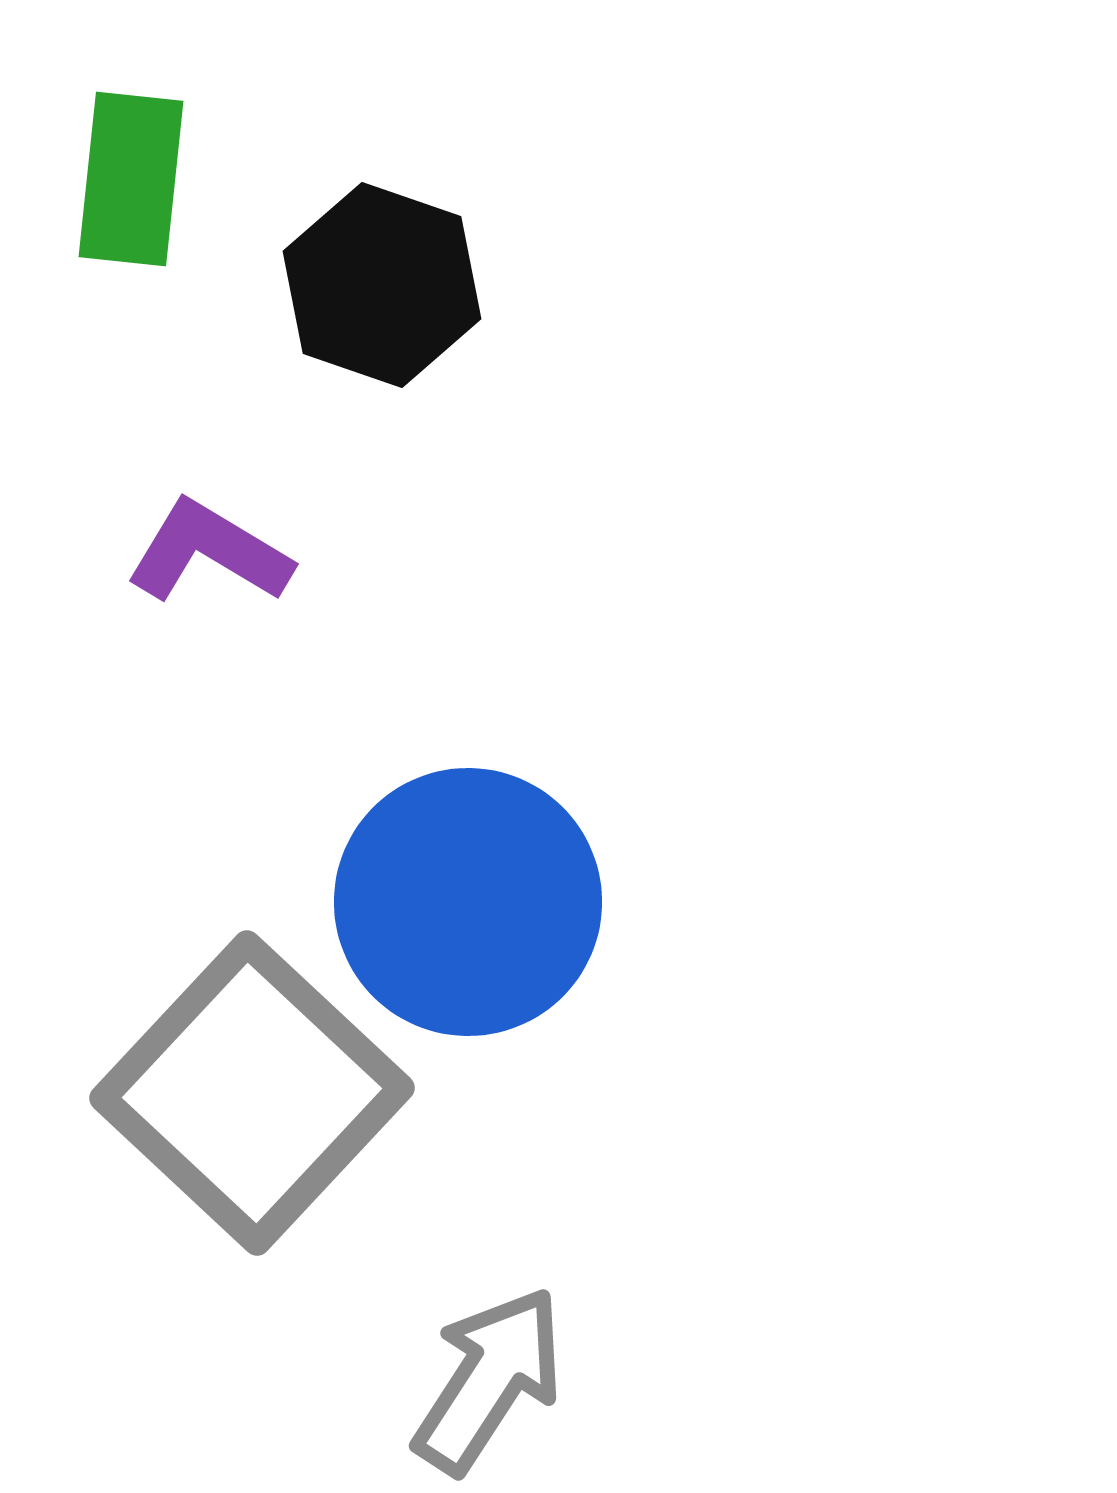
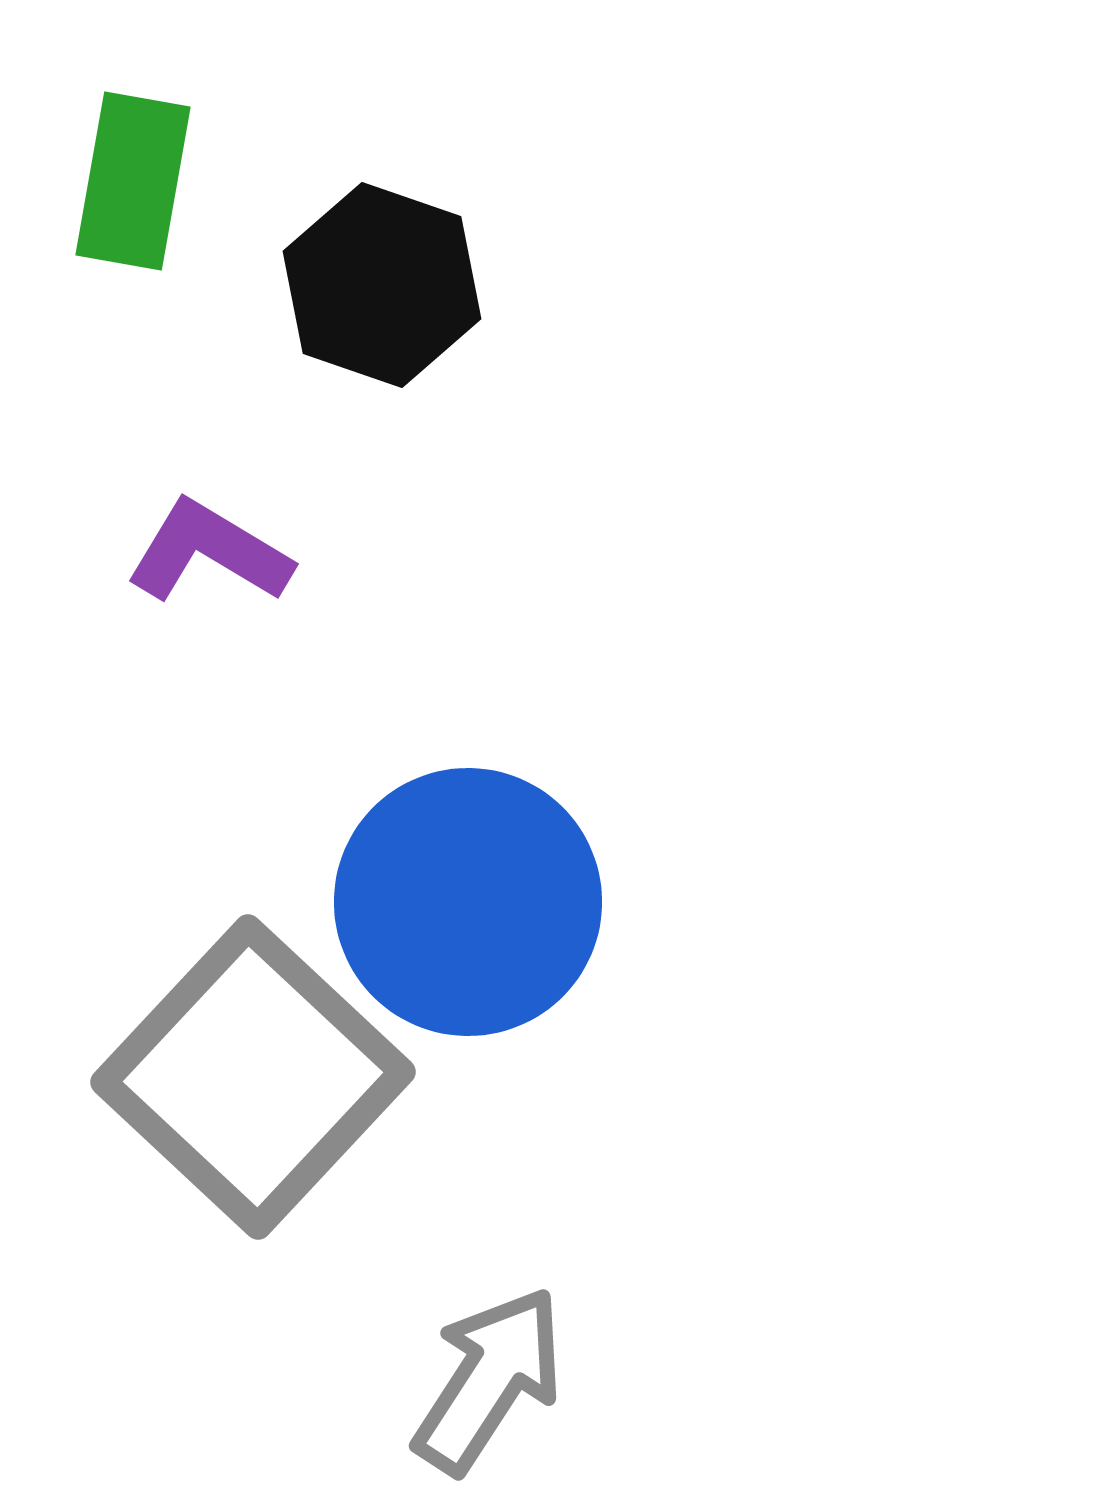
green rectangle: moved 2 px right, 2 px down; rotated 4 degrees clockwise
gray square: moved 1 px right, 16 px up
